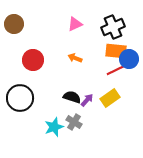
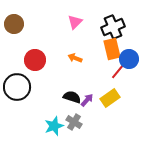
pink triangle: moved 2 px up; rotated 21 degrees counterclockwise
orange rectangle: moved 4 px left, 2 px up; rotated 70 degrees clockwise
red circle: moved 2 px right
red line: moved 3 px right; rotated 24 degrees counterclockwise
black circle: moved 3 px left, 11 px up
cyan star: moved 1 px up
